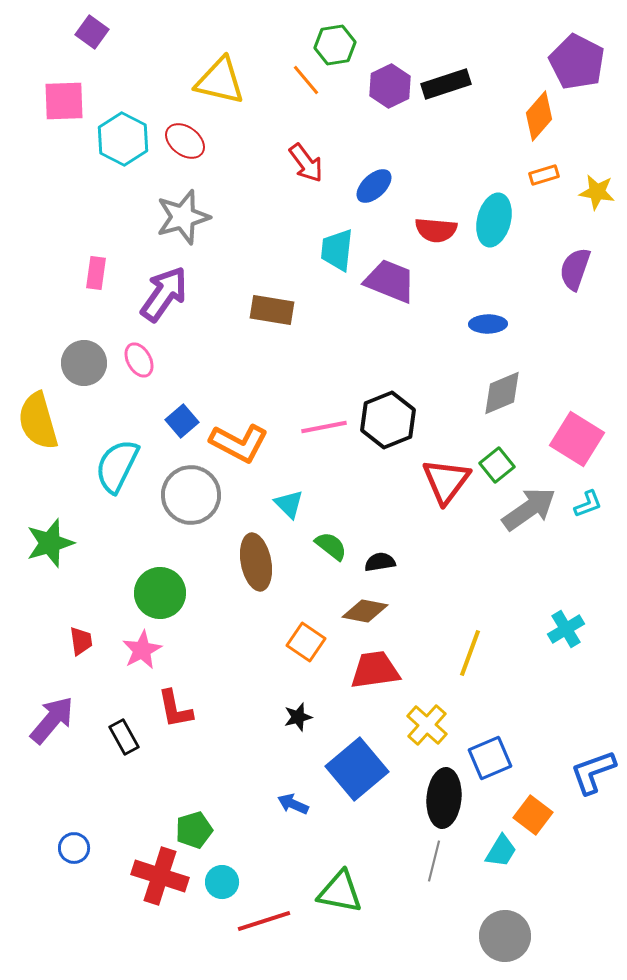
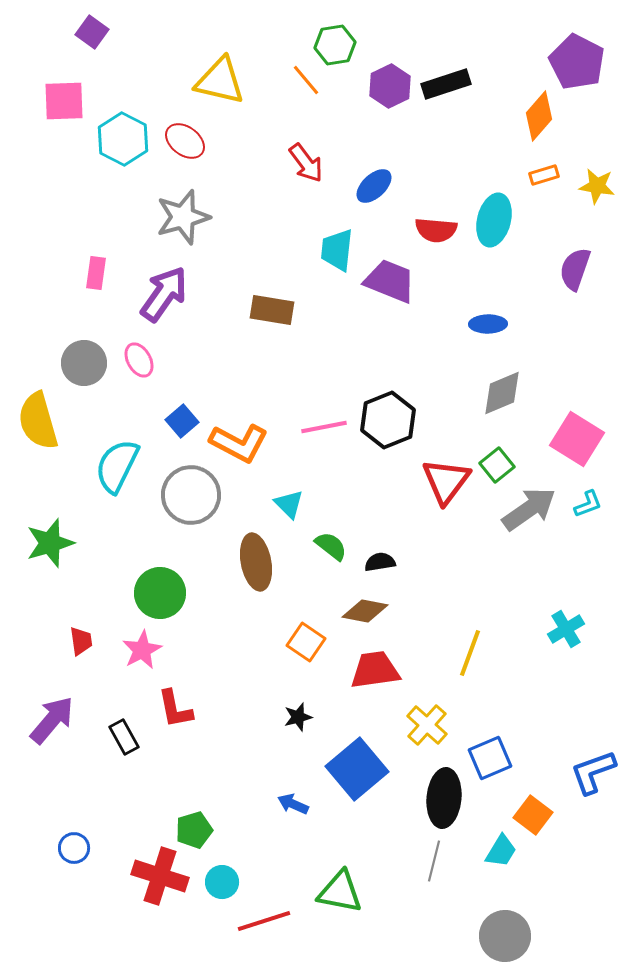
yellow star at (597, 192): moved 6 px up
